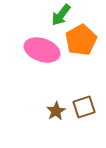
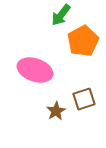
orange pentagon: moved 2 px right, 1 px down
pink ellipse: moved 7 px left, 20 px down
brown square: moved 8 px up
